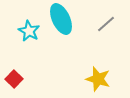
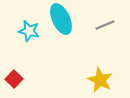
gray line: moved 1 px left, 1 px down; rotated 18 degrees clockwise
cyan star: rotated 15 degrees counterclockwise
yellow star: moved 2 px right, 1 px down; rotated 10 degrees clockwise
